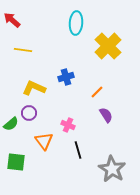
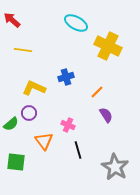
cyan ellipse: rotated 65 degrees counterclockwise
yellow cross: rotated 20 degrees counterclockwise
gray star: moved 3 px right, 2 px up
